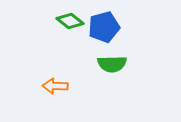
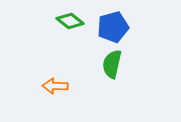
blue pentagon: moved 9 px right
green semicircle: rotated 104 degrees clockwise
